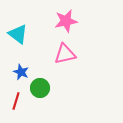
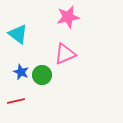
pink star: moved 2 px right, 4 px up
pink triangle: rotated 10 degrees counterclockwise
green circle: moved 2 px right, 13 px up
red line: rotated 60 degrees clockwise
